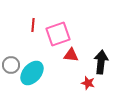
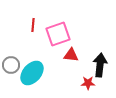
black arrow: moved 1 px left, 3 px down
red star: rotated 16 degrees counterclockwise
